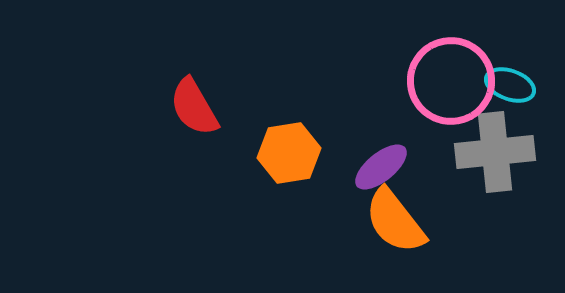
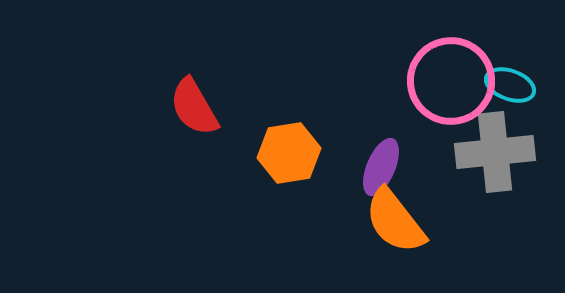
purple ellipse: rotated 28 degrees counterclockwise
